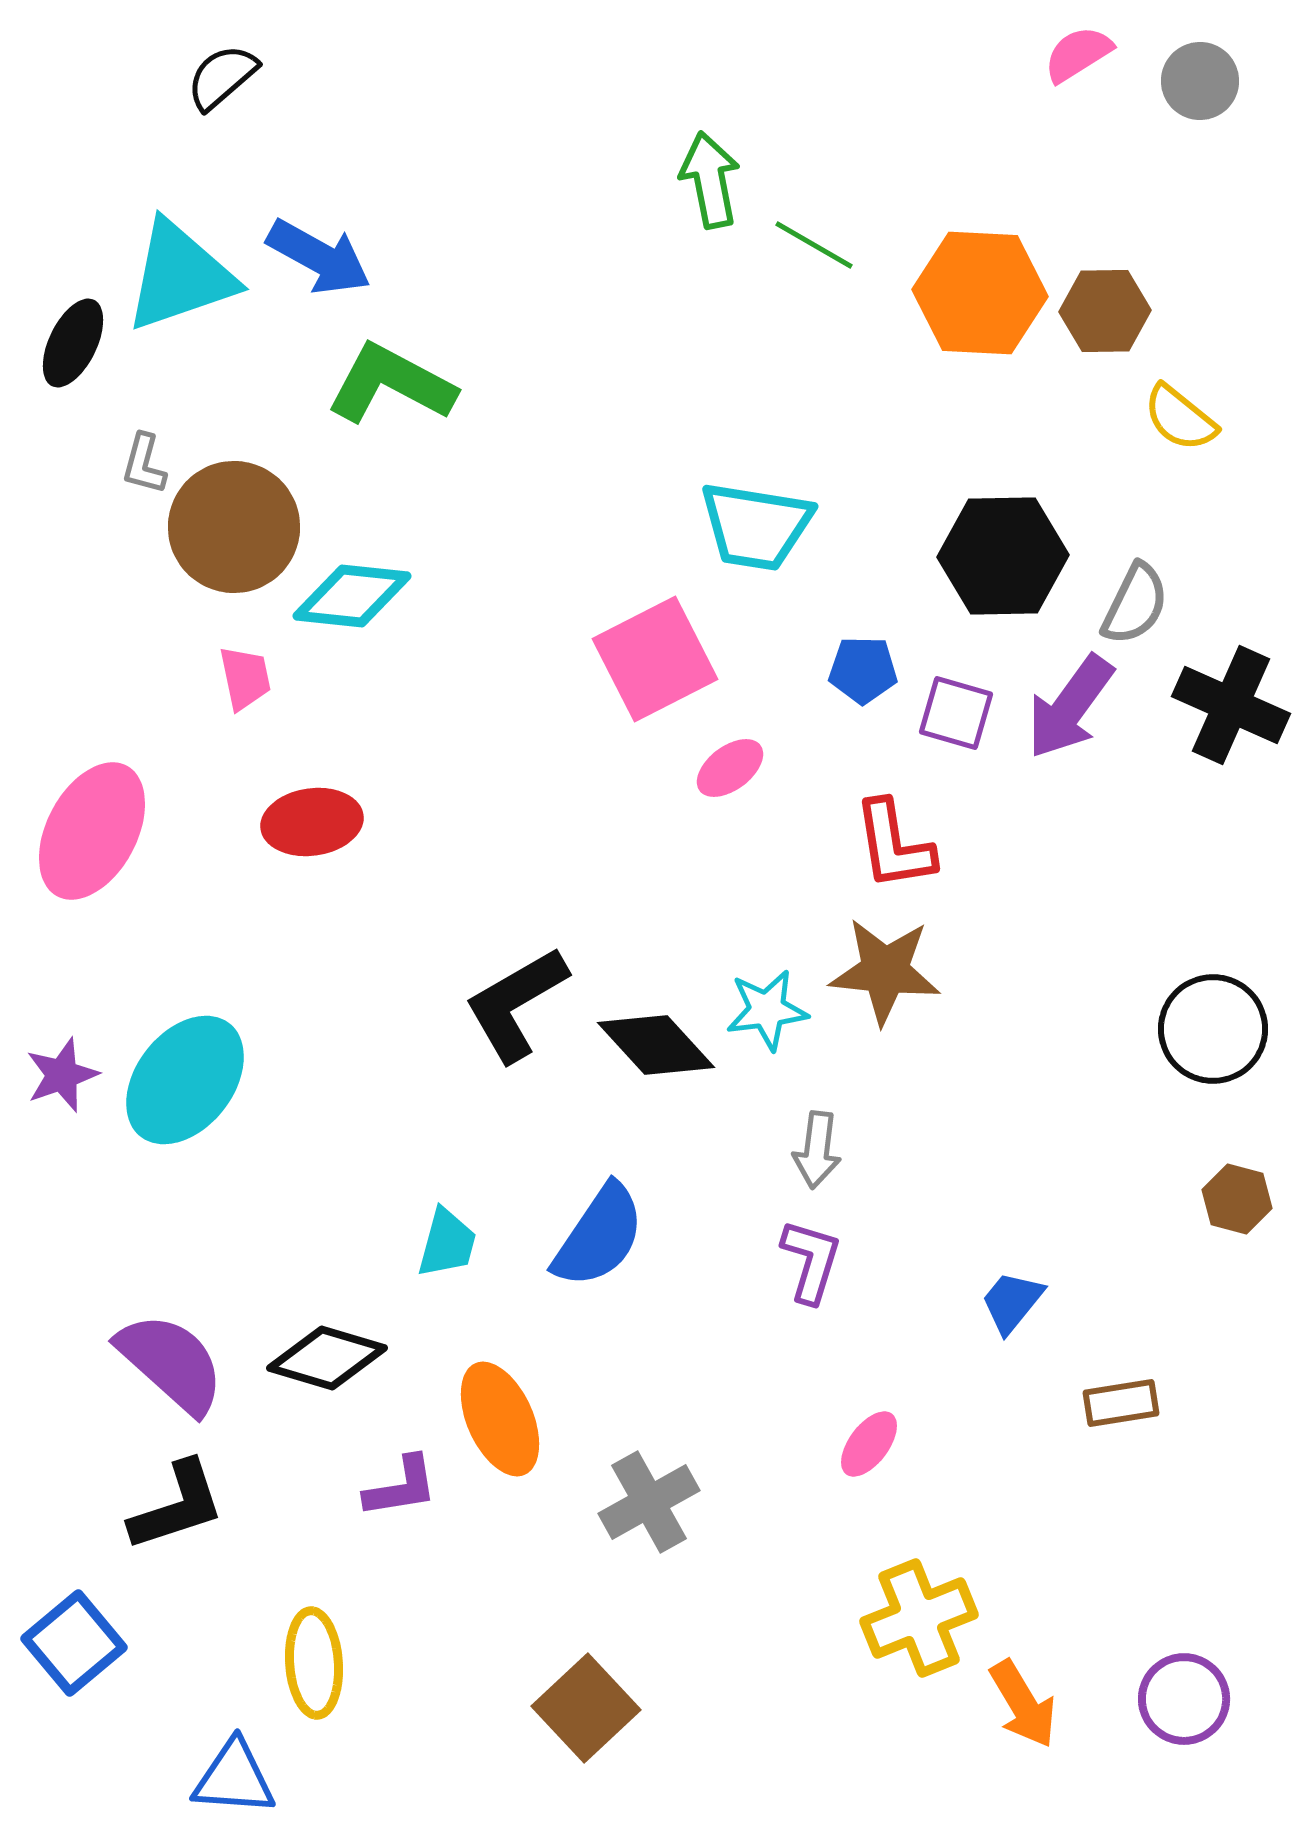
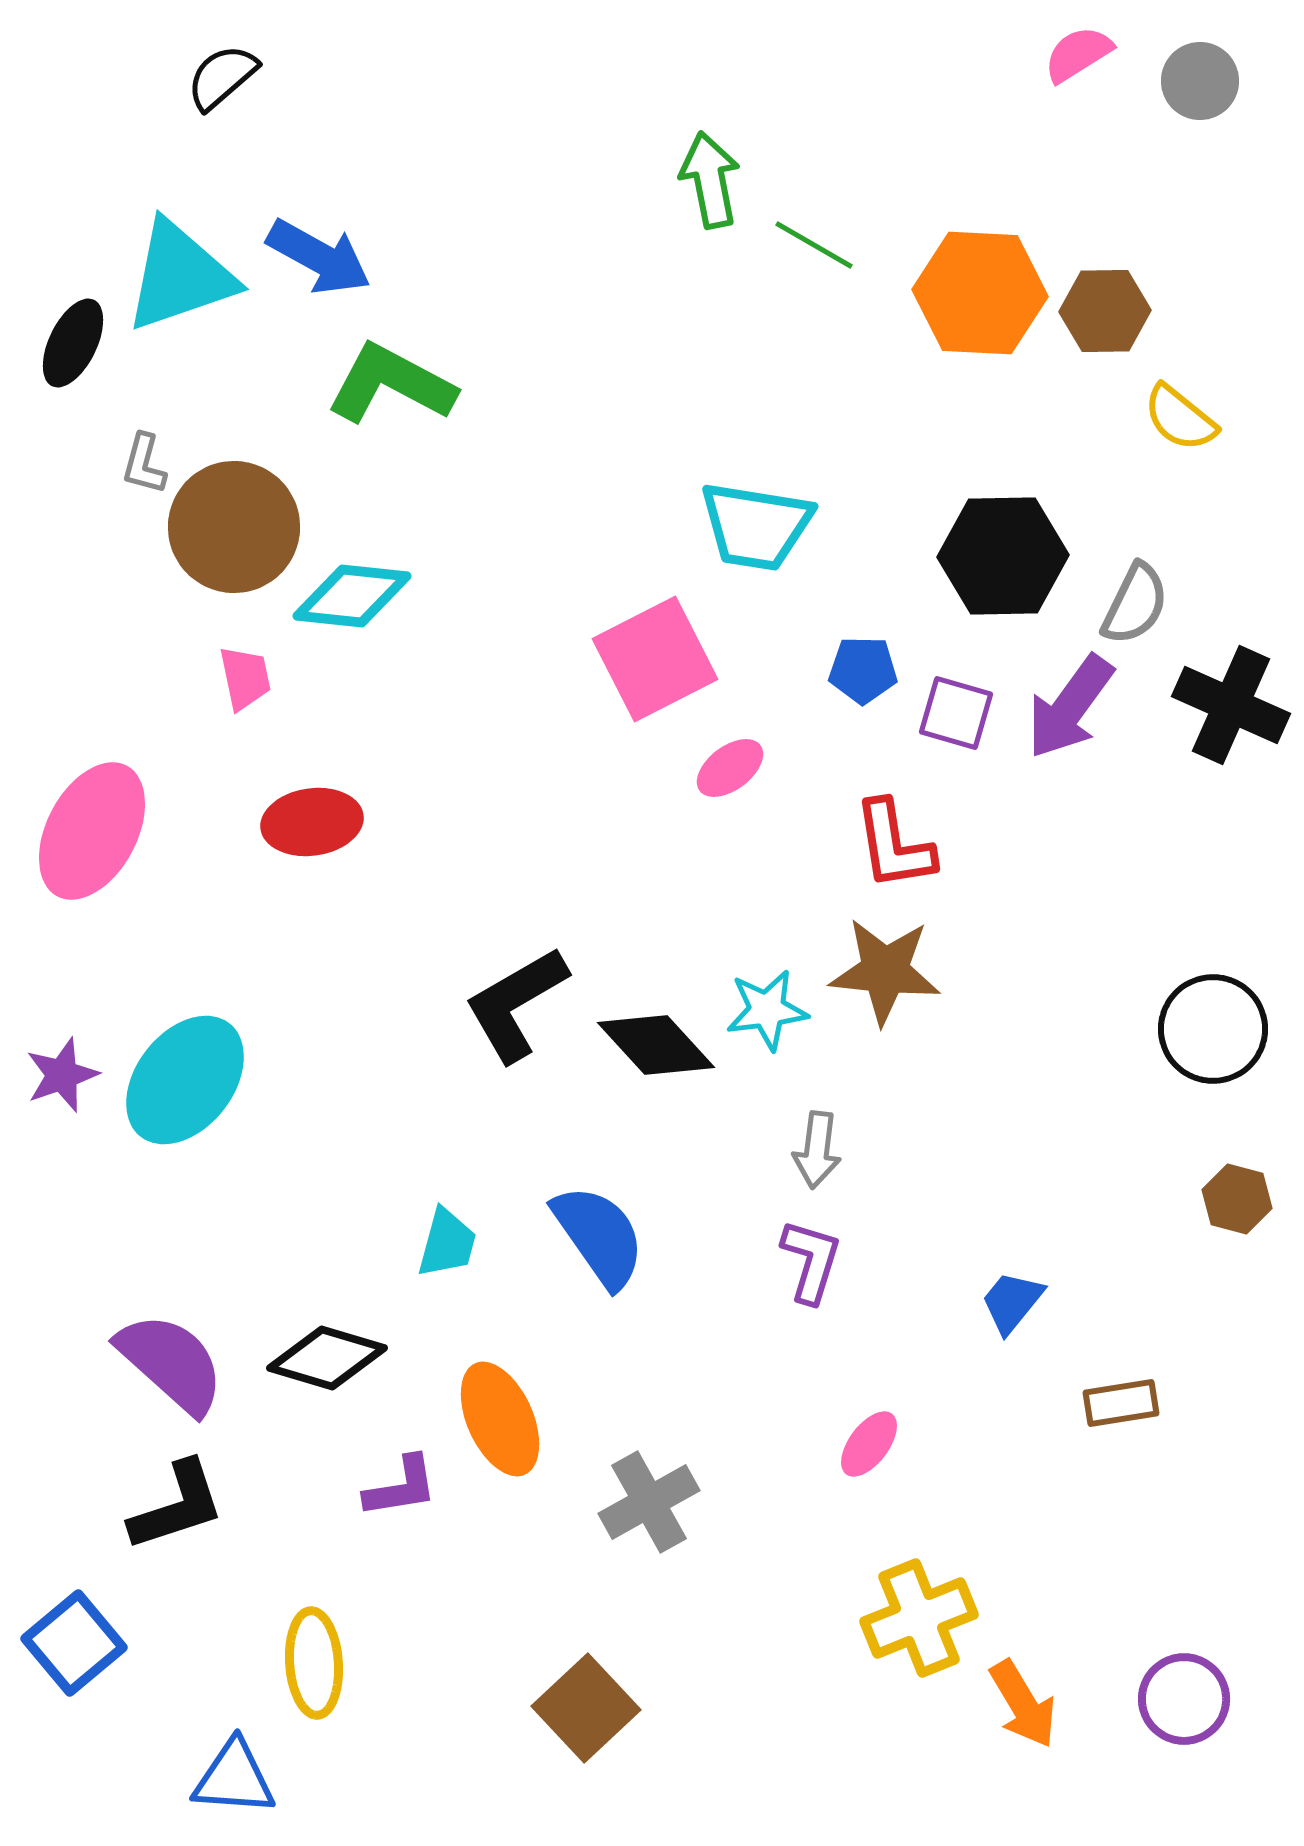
blue semicircle at (599, 1236): rotated 69 degrees counterclockwise
